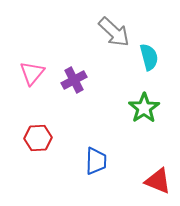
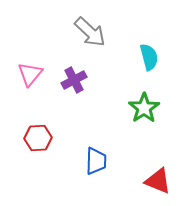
gray arrow: moved 24 px left
pink triangle: moved 2 px left, 1 px down
